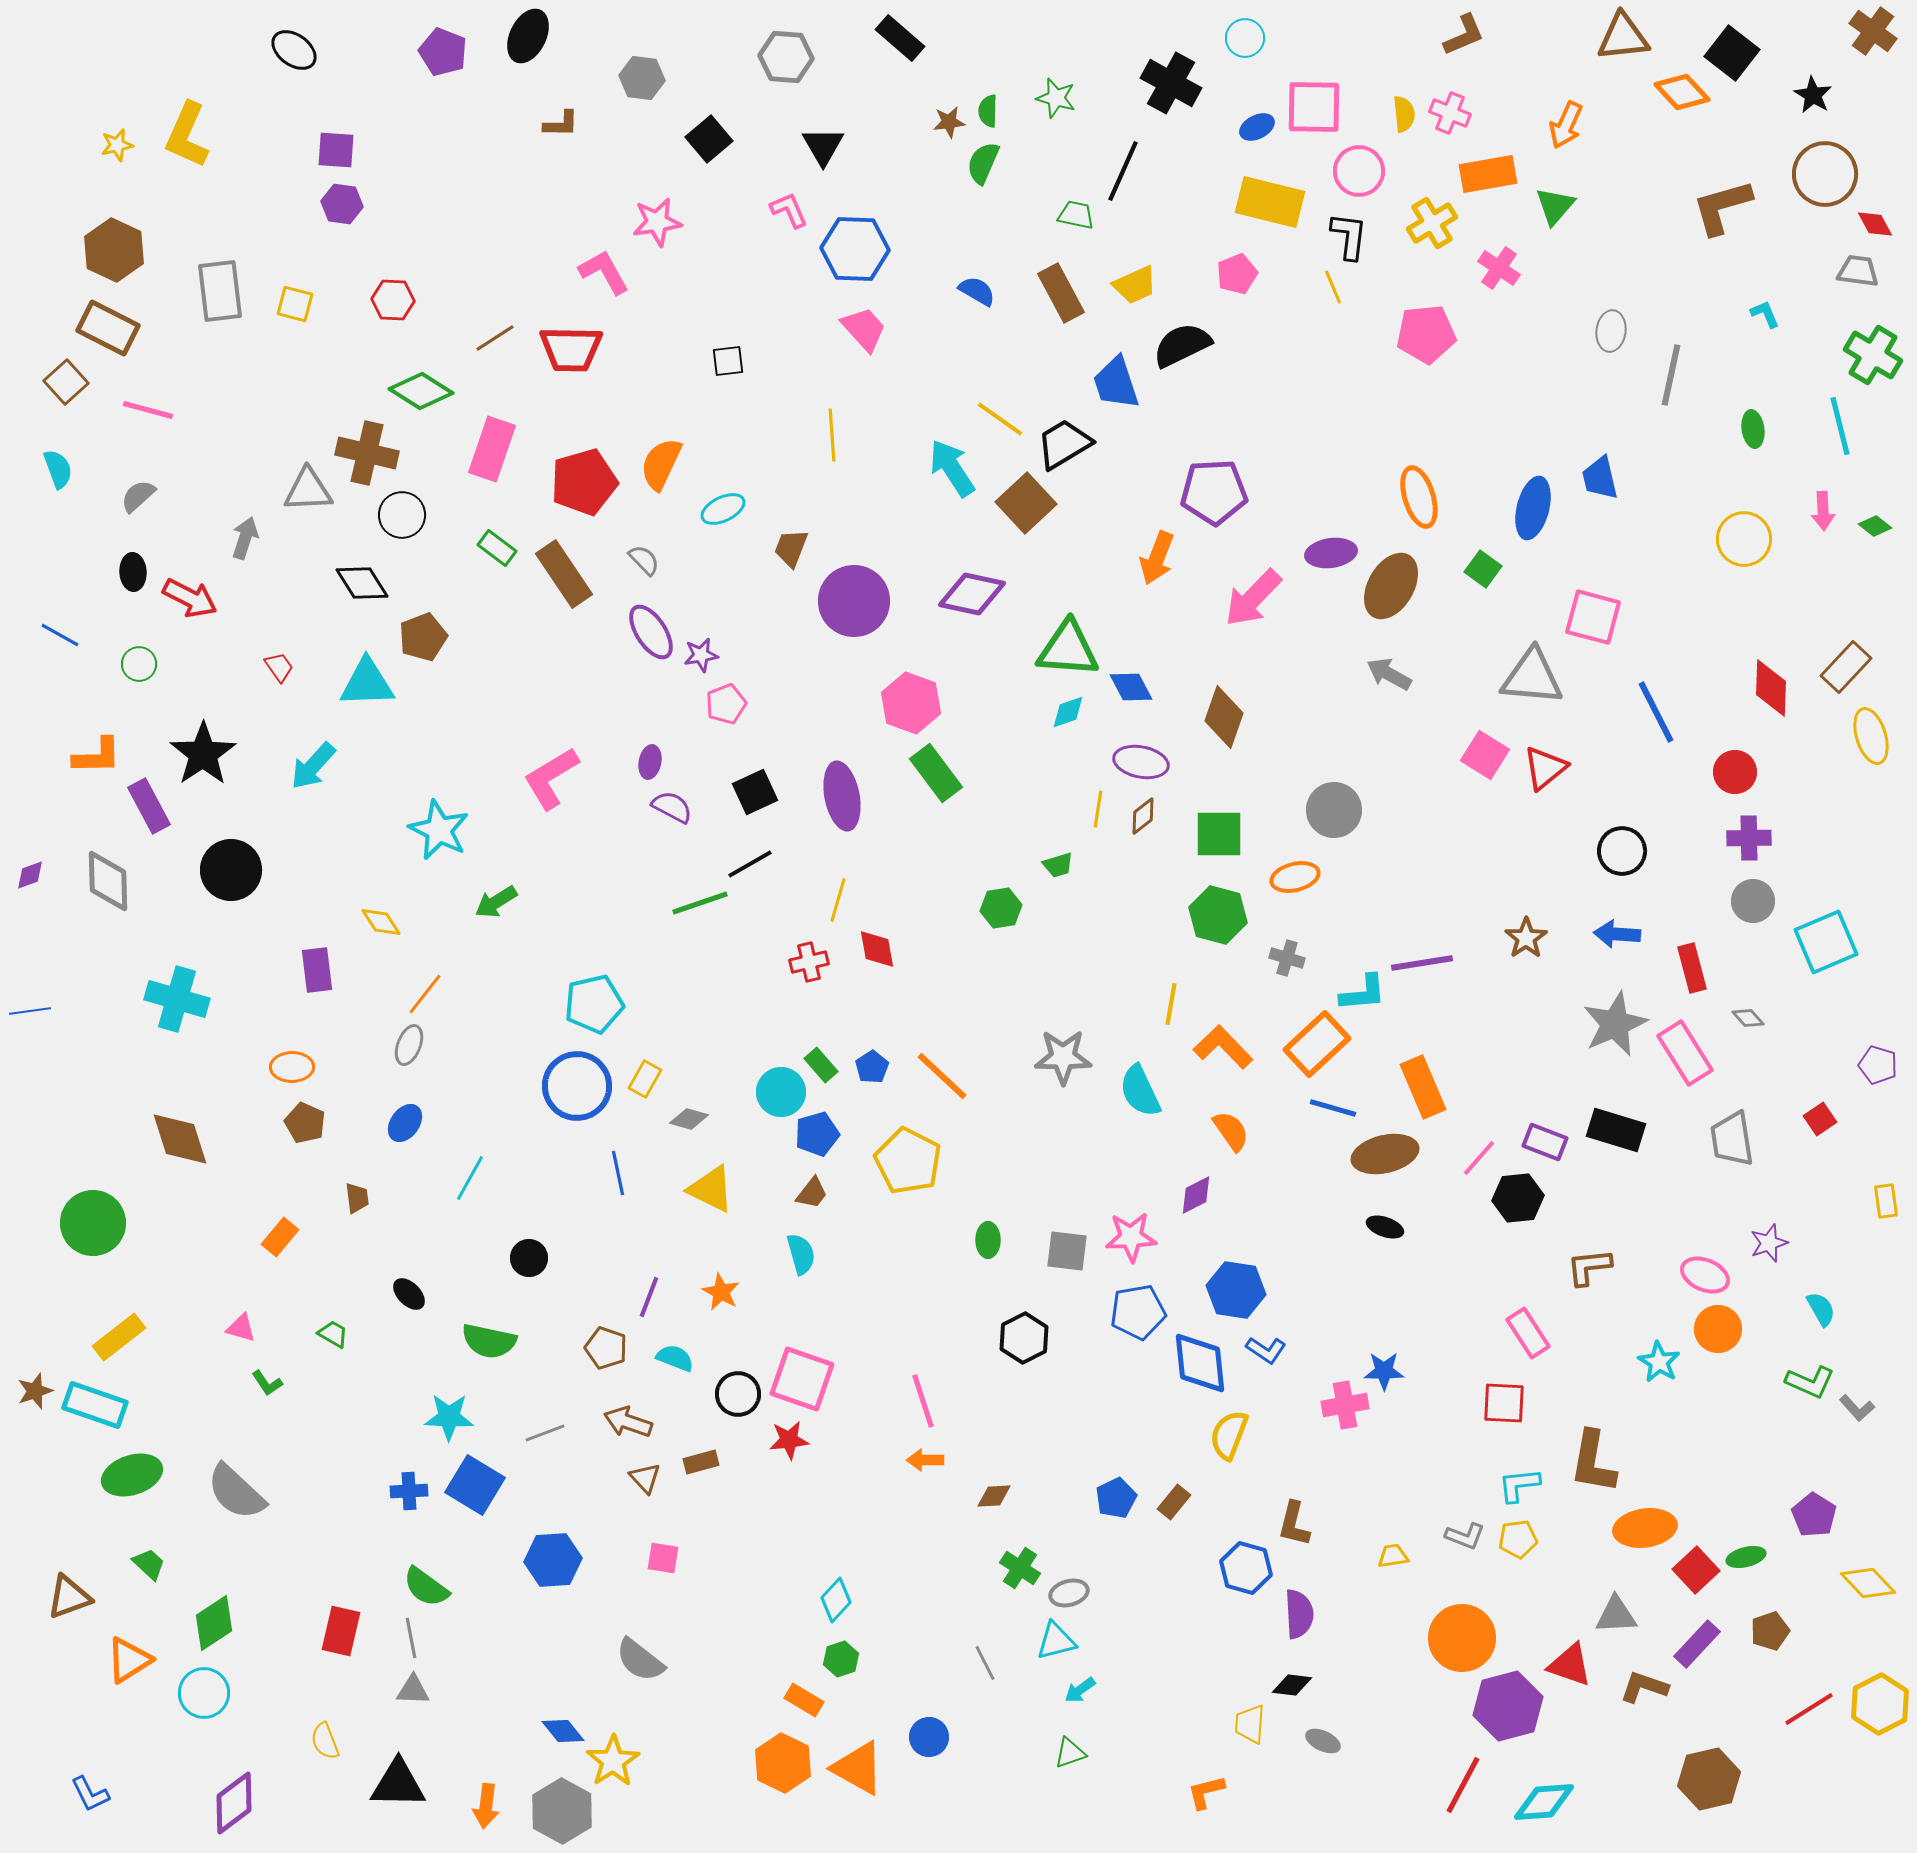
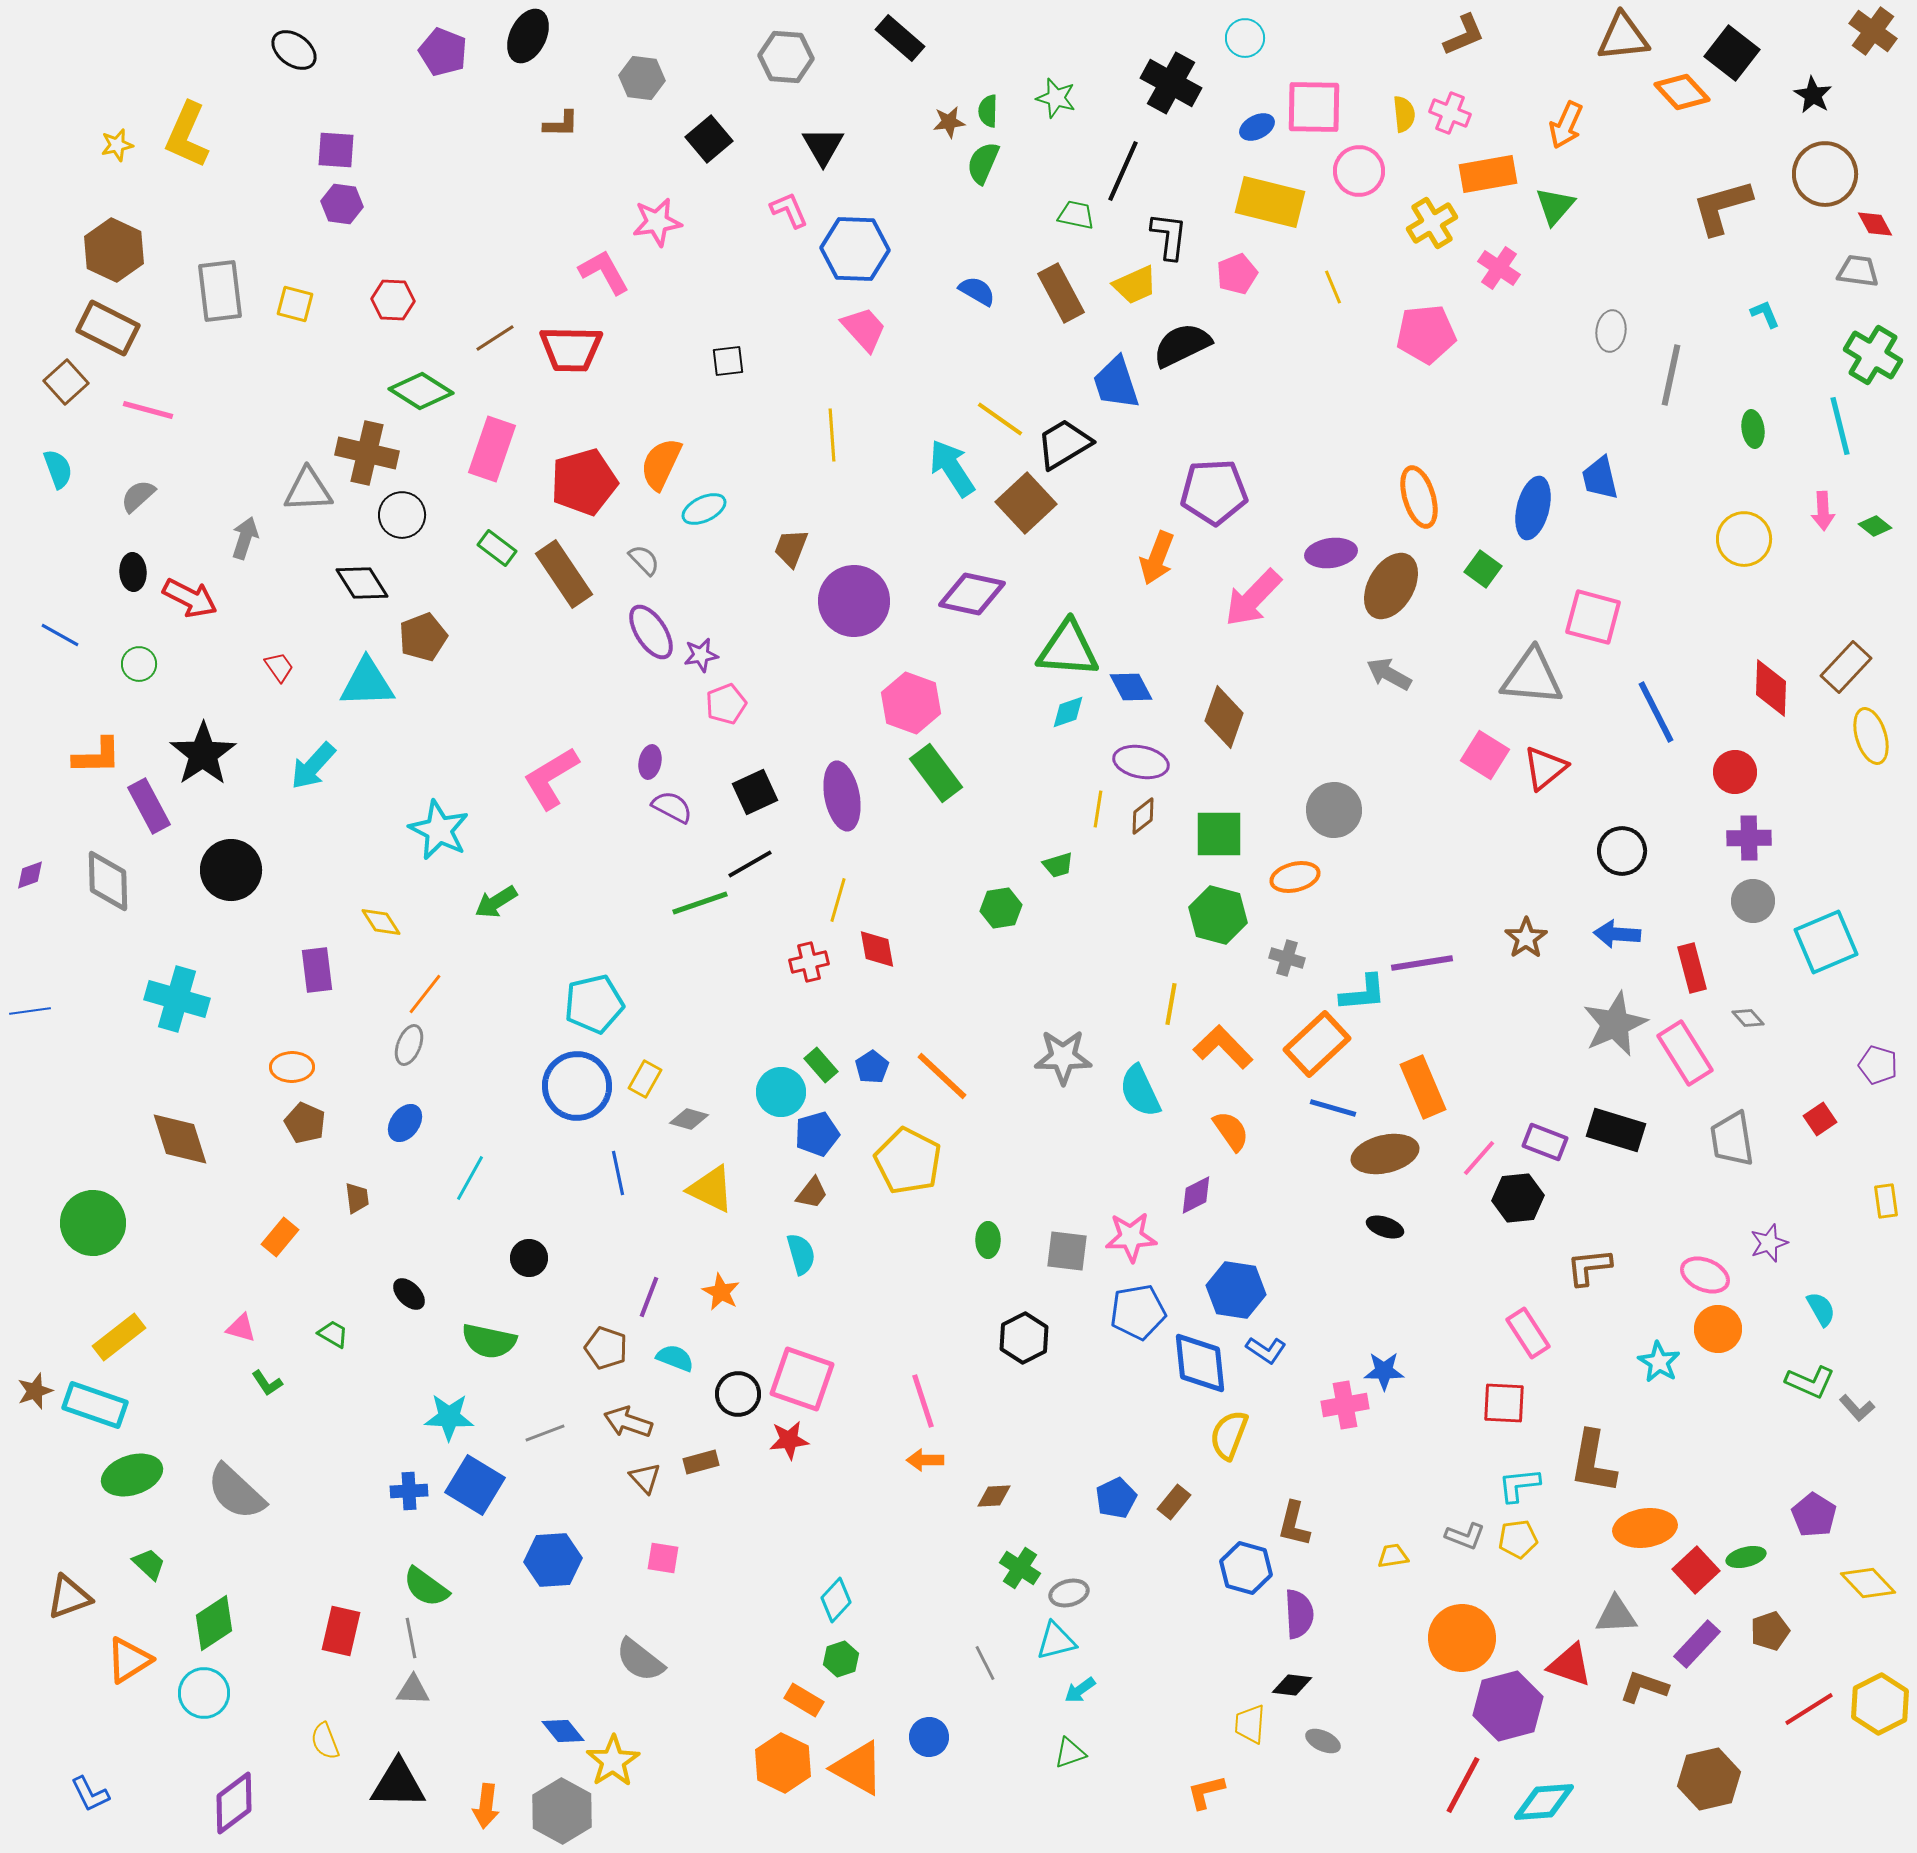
black L-shape at (1349, 236): moved 180 px left
cyan ellipse at (723, 509): moved 19 px left
